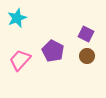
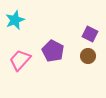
cyan star: moved 2 px left, 2 px down
purple square: moved 4 px right
brown circle: moved 1 px right
